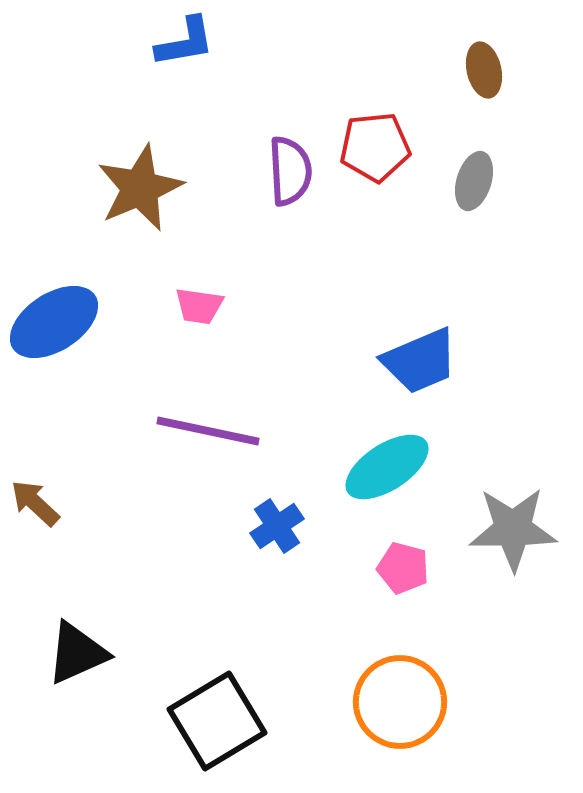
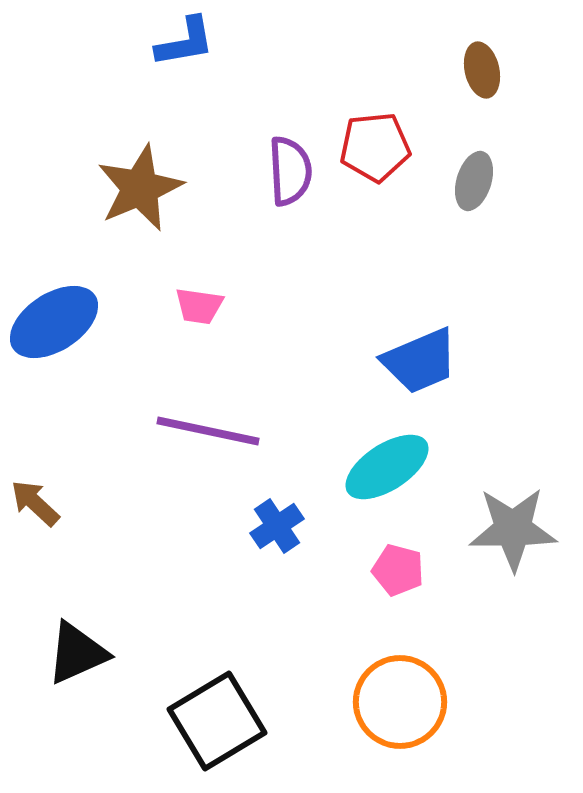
brown ellipse: moved 2 px left
pink pentagon: moved 5 px left, 2 px down
